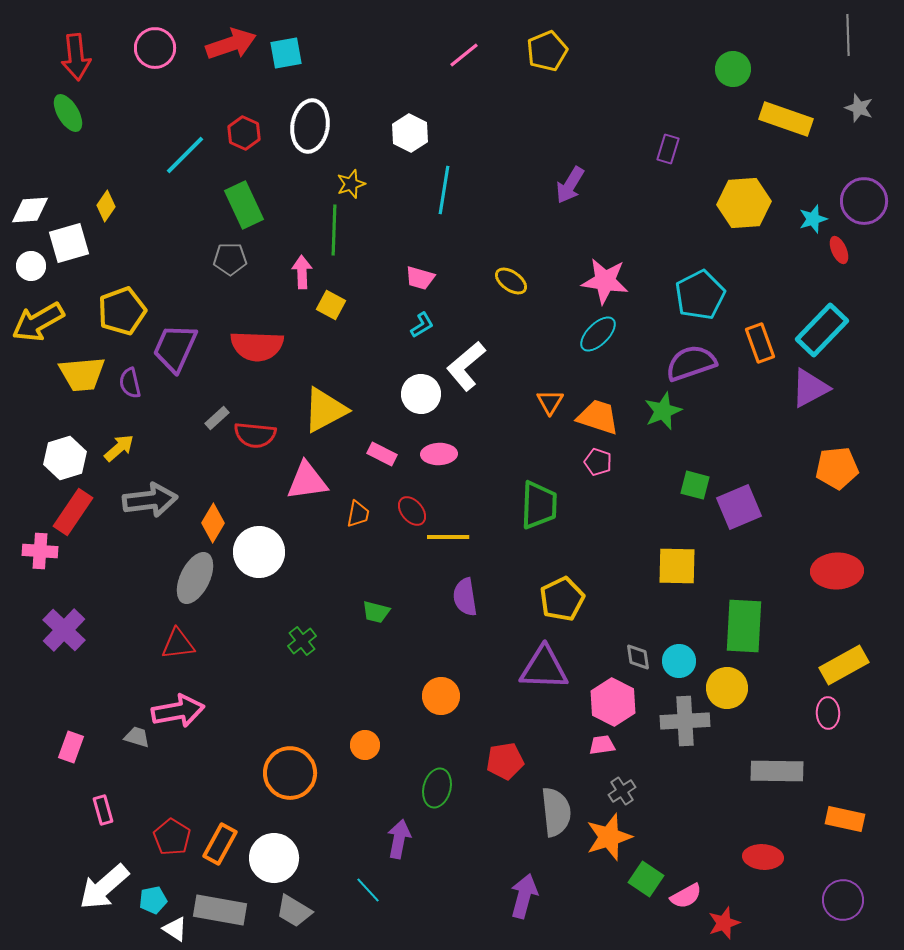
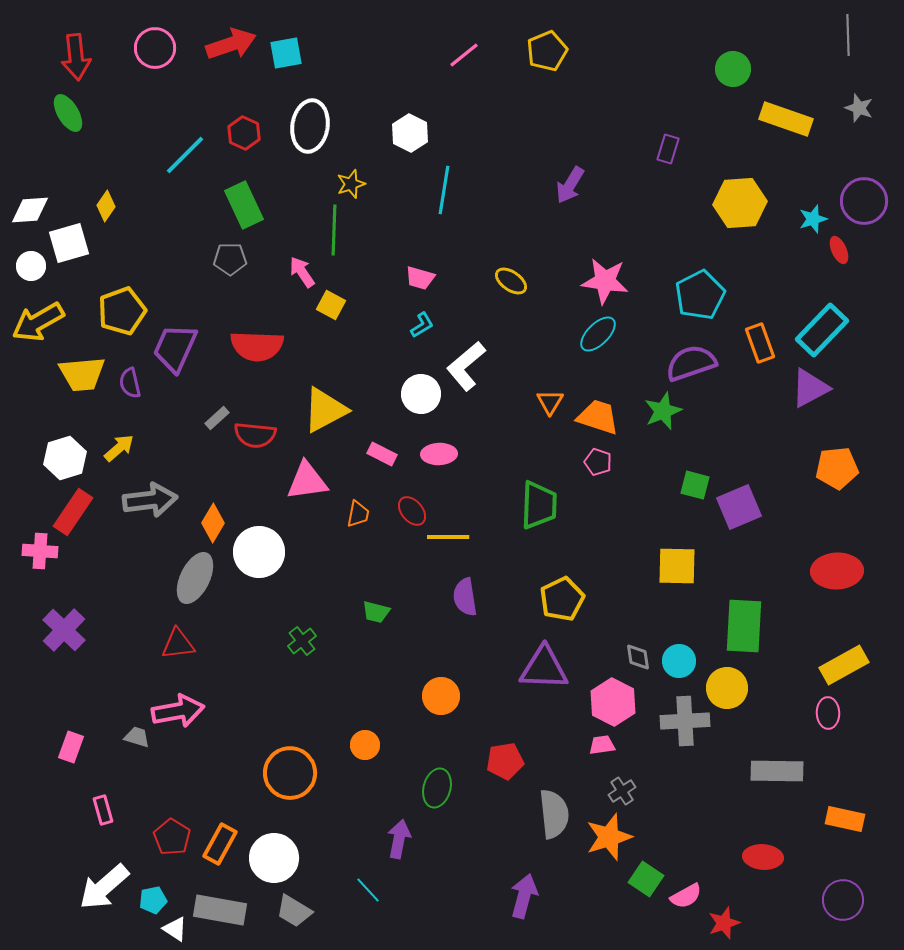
yellow hexagon at (744, 203): moved 4 px left
pink arrow at (302, 272): rotated 32 degrees counterclockwise
gray semicircle at (556, 812): moved 2 px left, 2 px down
